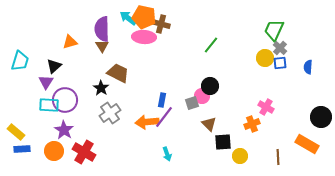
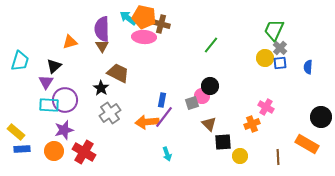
purple star at (64, 130): rotated 24 degrees clockwise
